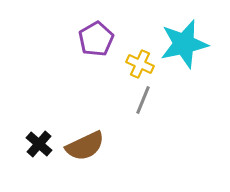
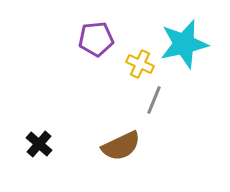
purple pentagon: rotated 24 degrees clockwise
gray line: moved 11 px right
brown semicircle: moved 36 px right
